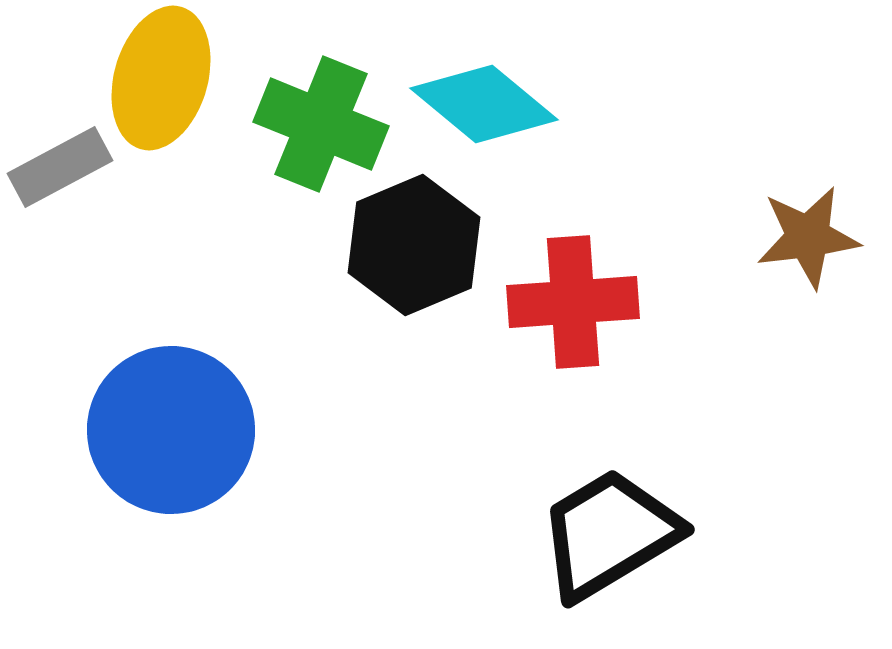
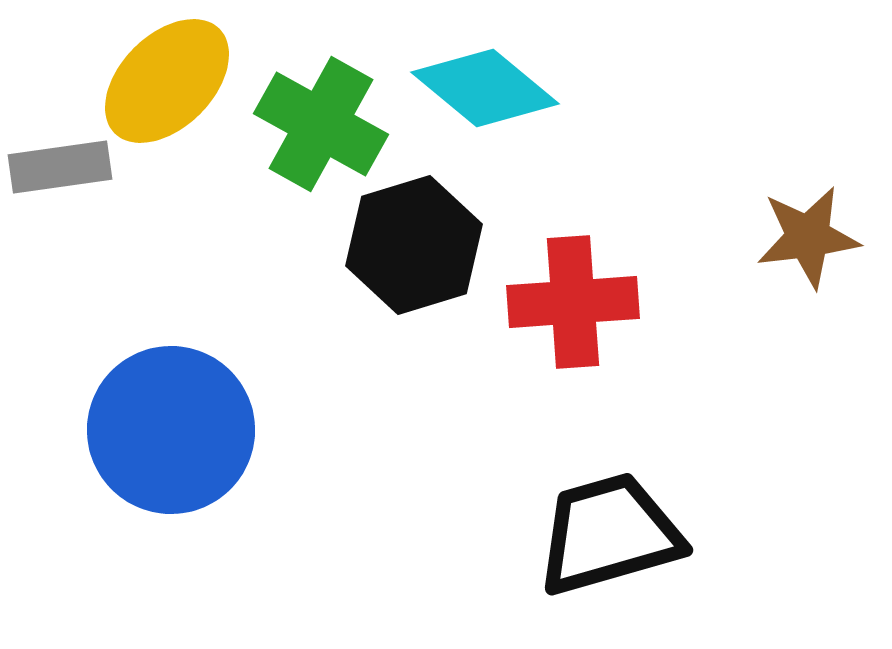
yellow ellipse: moved 6 px right, 3 px down; rotated 29 degrees clockwise
cyan diamond: moved 1 px right, 16 px up
green cross: rotated 7 degrees clockwise
gray rectangle: rotated 20 degrees clockwise
black hexagon: rotated 6 degrees clockwise
black trapezoid: rotated 15 degrees clockwise
